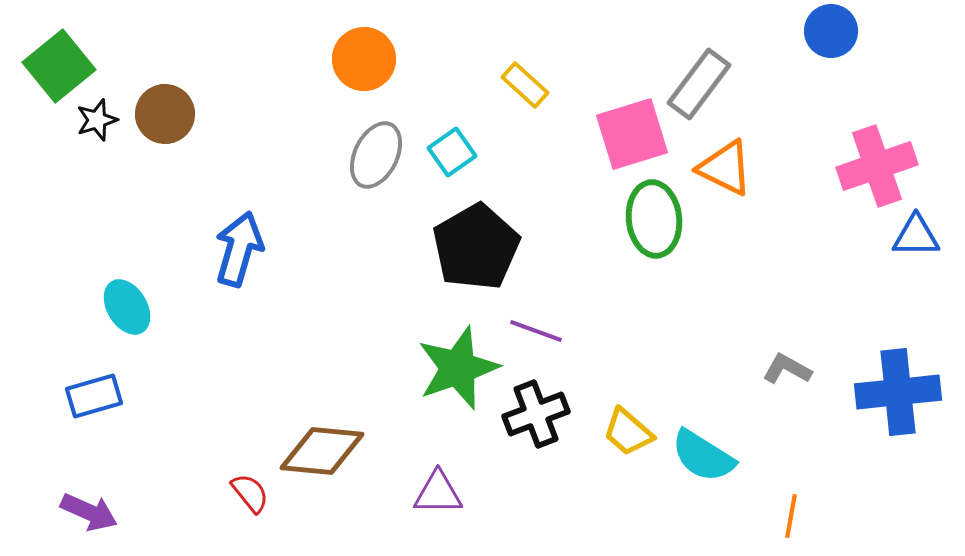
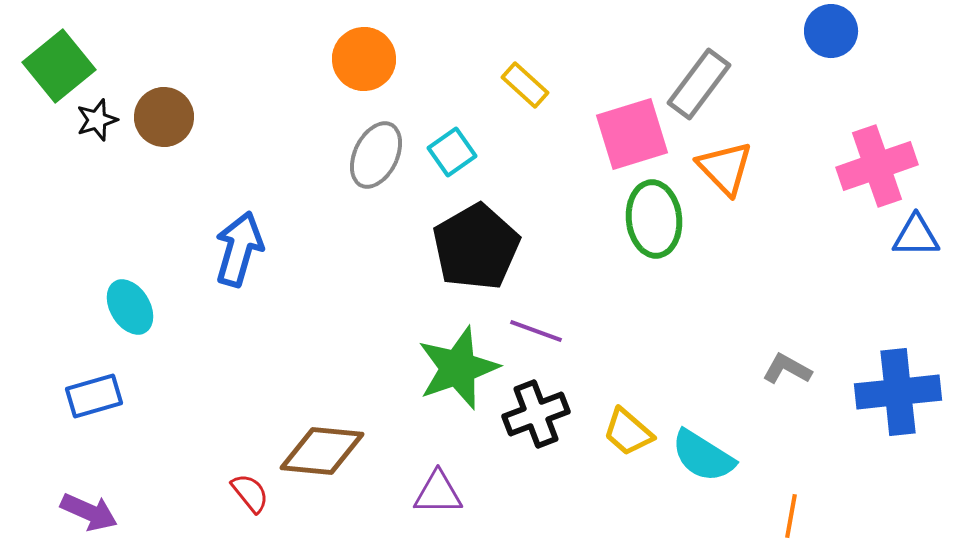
brown circle: moved 1 px left, 3 px down
orange triangle: rotated 20 degrees clockwise
cyan ellipse: moved 3 px right
